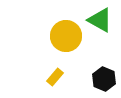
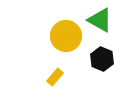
black hexagon: moved 2 px left, 20 px up
